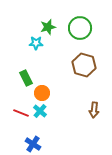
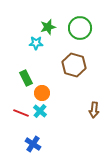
brown hexagon: moved 10 px left
